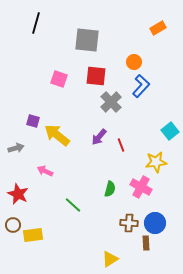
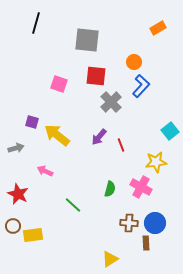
pink square: moved 5 px down
purple square: moved 1 px left, 1 px down
brown circle: moved 1 px down
